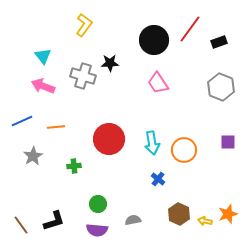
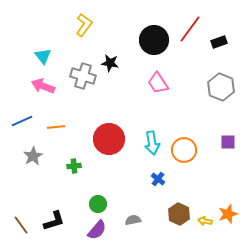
black star: rotated 12 degrees clockwise
purple semicircle: rotated 55 degrees counterclockwise
